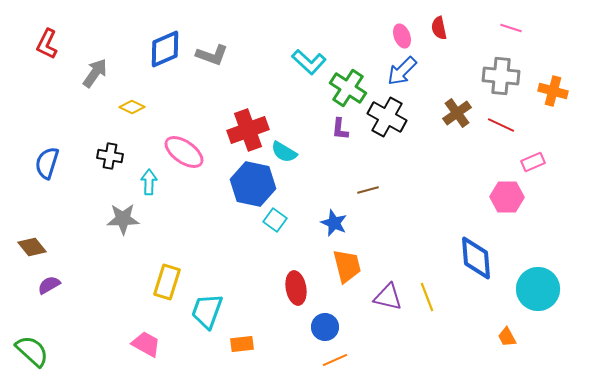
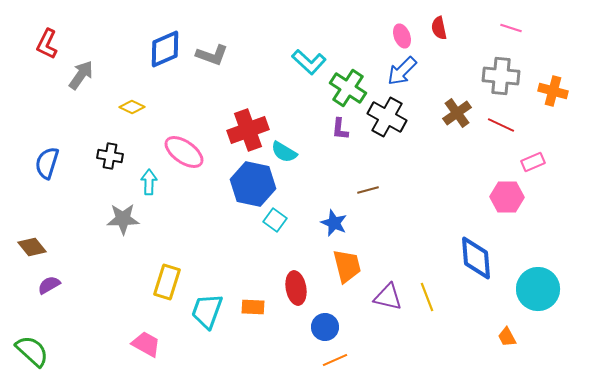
gray arrow at (95, 73): moved 14 px left, 2 px down
orange rectangle at (242, 344): moved 11 px right, 37 px up; rotated 10 degrees clockwise
